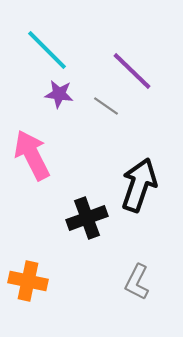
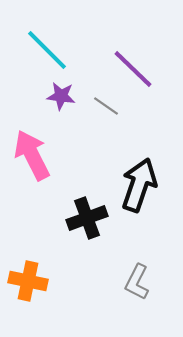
purple line: moved 1 px right, 2 px up
purple star: moved 2 px right, 2 px down
